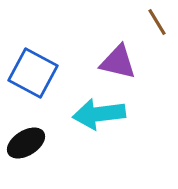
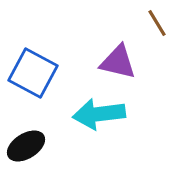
brown line: moved 1 px down
black ellipse: moved 3 px down
